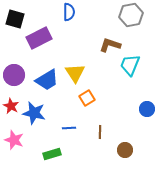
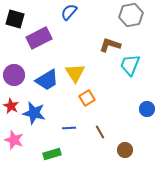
blue semicircle: rotated 138 degrees counterclockwise
brown line: rotated 32 degrees counterclockwise
